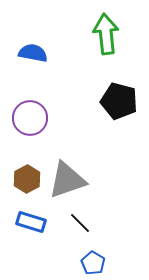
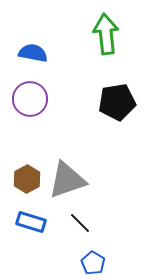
black pentagon: moved 2 px left, 1 px down; rotated 24 degrees counterclockwise
purple circle: moved 19 px up
